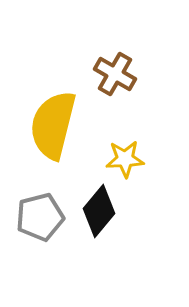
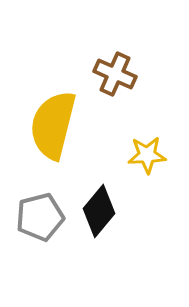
brown cross: rotated 6 degrees counterclockwise
yellow star: moved 22 px right, 4 px up
